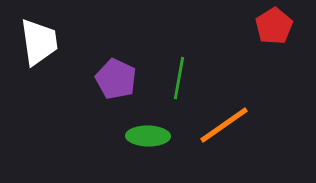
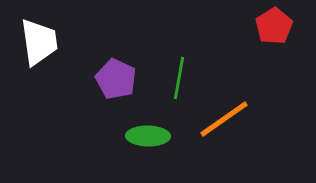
orange line: moved 6 px up
